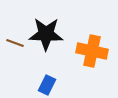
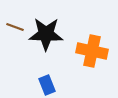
brown line: moved 16 px up
blue rectangle: rotated 48 degrees counterclockwise
